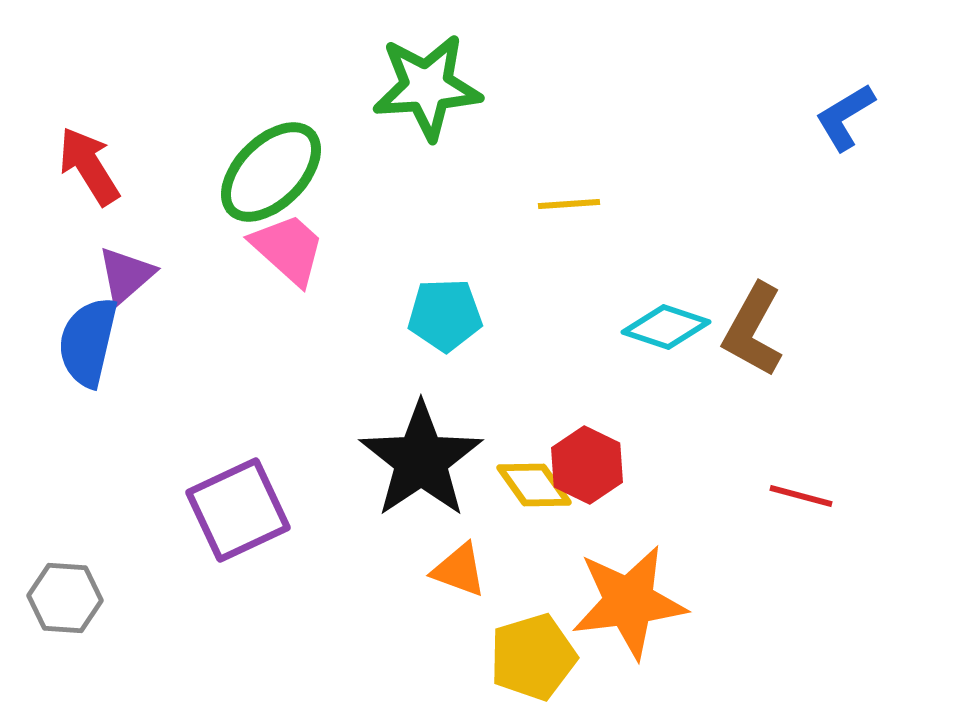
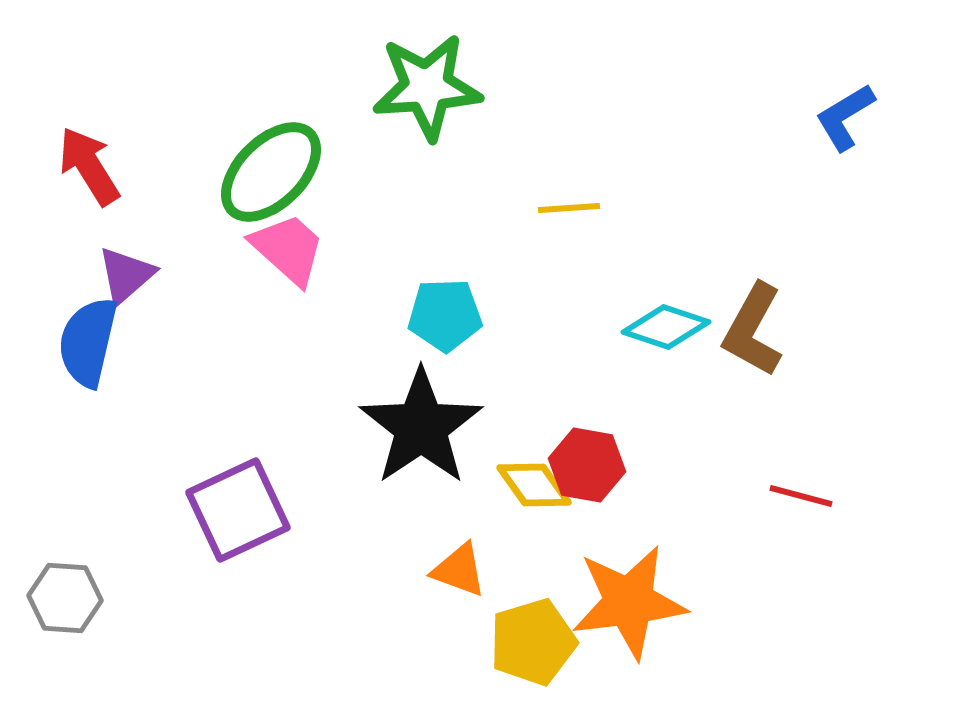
yellow line: moved 4 px down
black star: moved 33 px up
red hexagon: rotated 16 degrees counterclockwise
yellow pentagon: moved 15 px up
